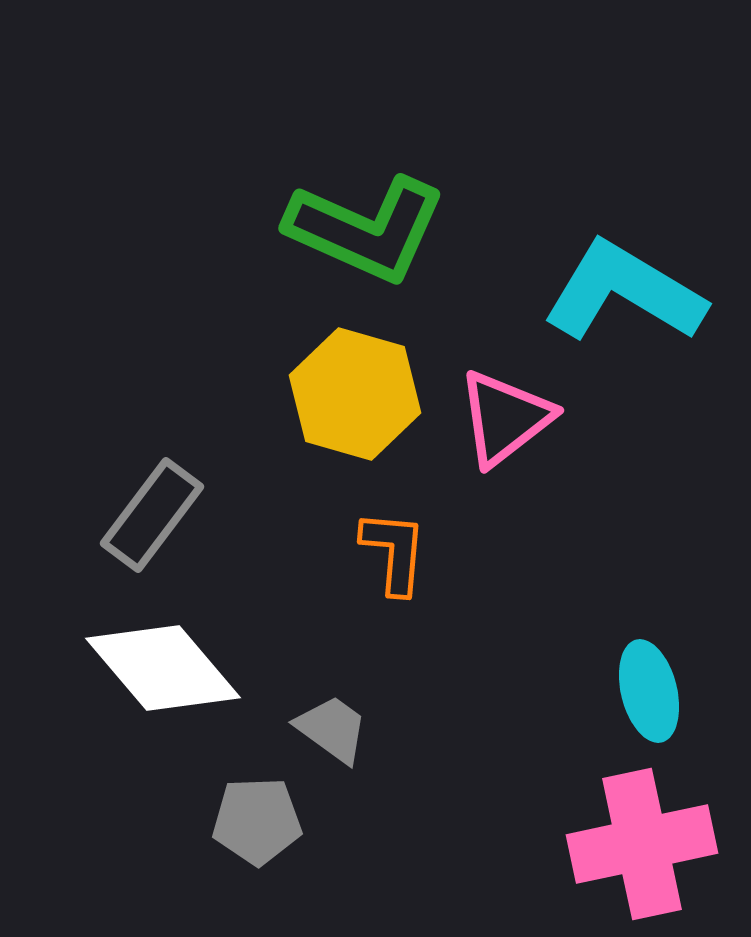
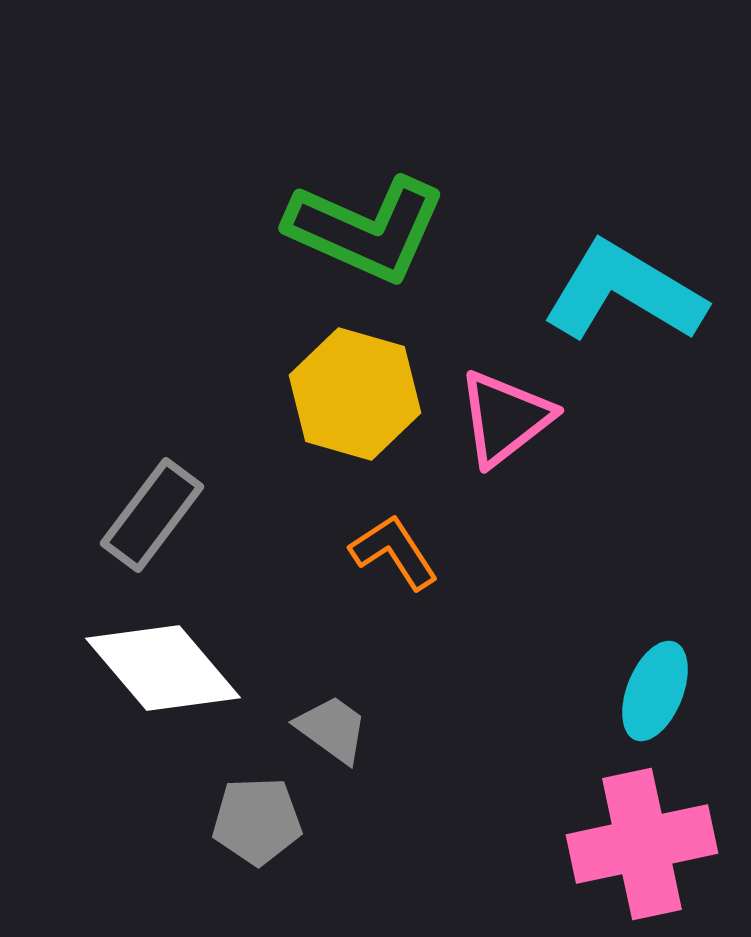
orange L-shape: rotated 38 degrees counterclockwise
cyan ellipse: moved 6 px right; rotated 36 degrees clockwise
